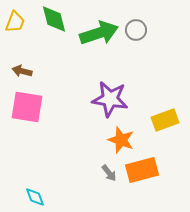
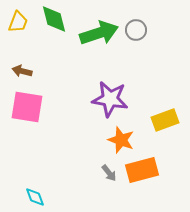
yellow trapezoid: moved 3 px right
